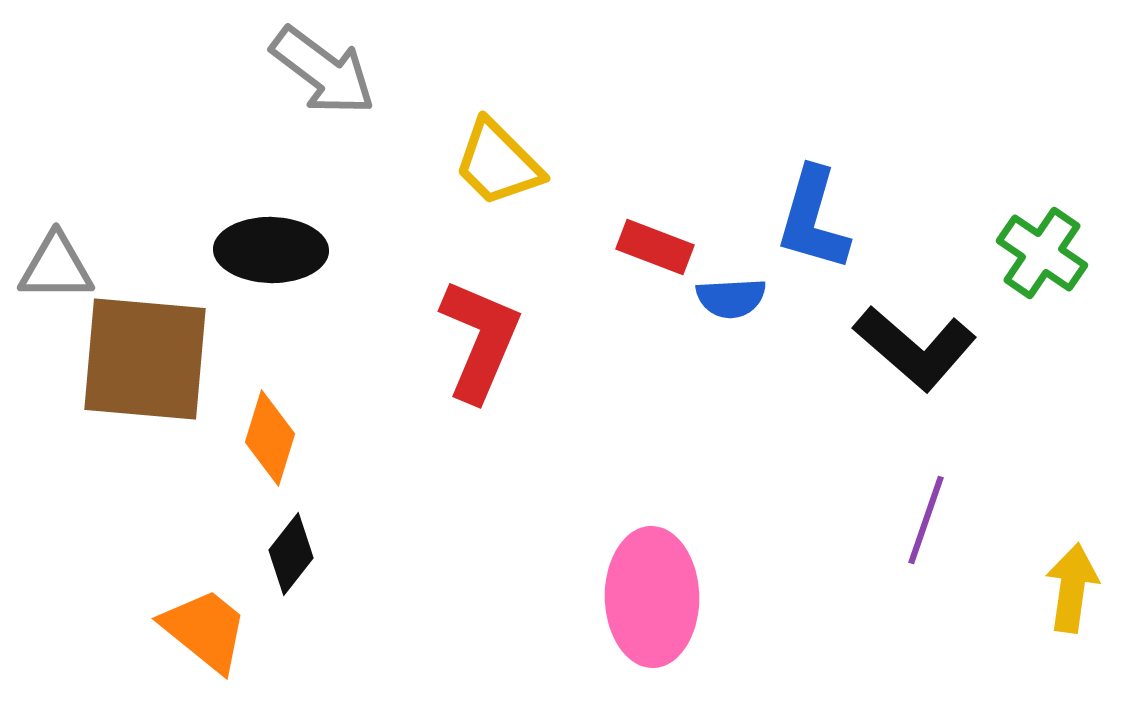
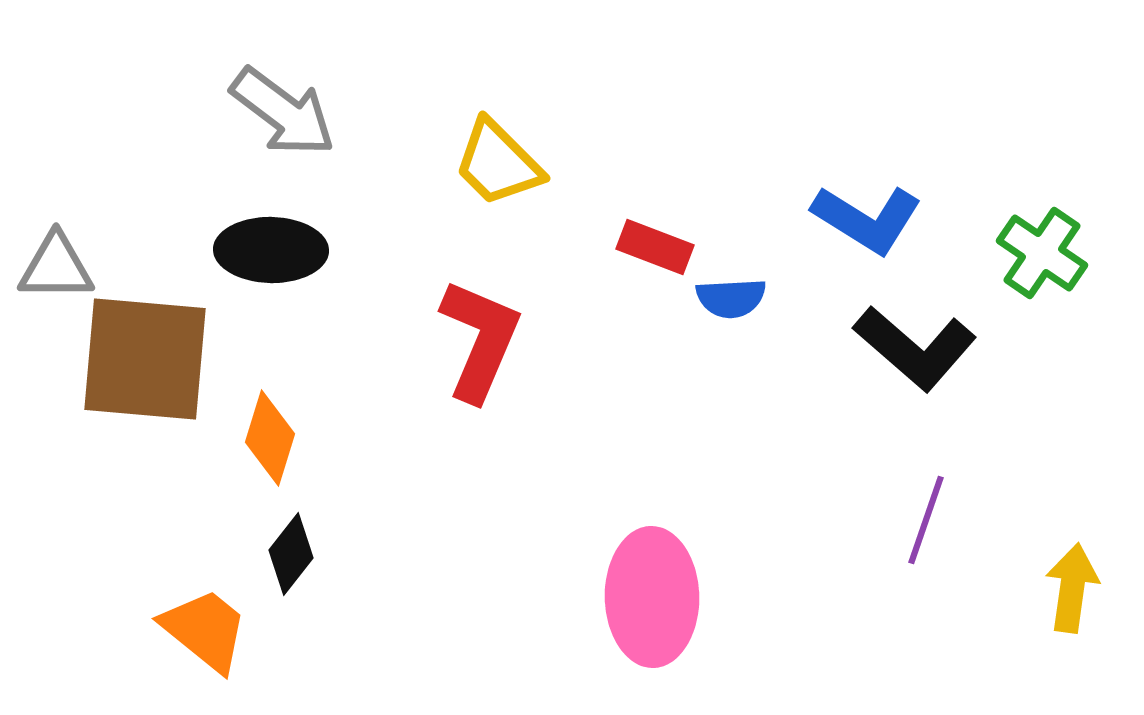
gray arrow: moved 40 px left, 41 px down
blue L-shape: moved 54 px right; rotated 74 degrees counterclockwise
